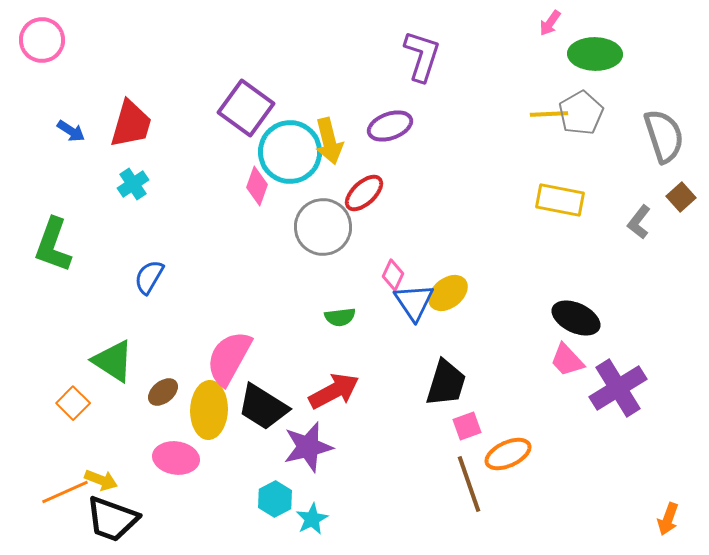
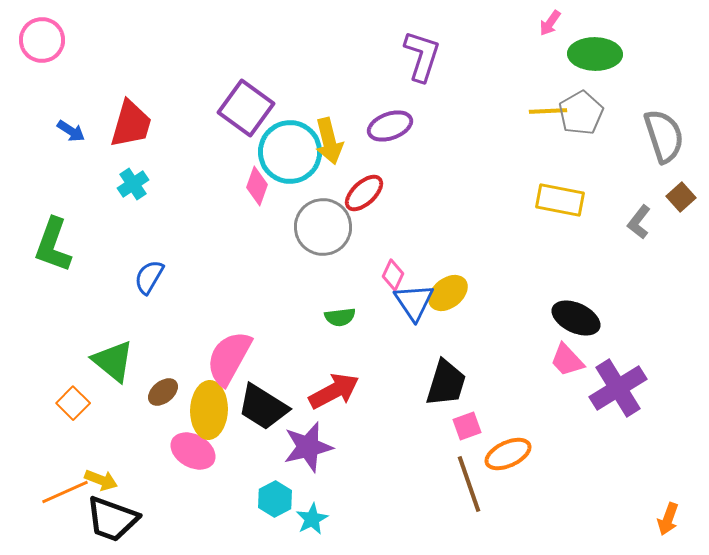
yellow line at (549, 114): moved 1 px left, 3 px up
green triangle at (113, 361): rotated 6 degrees clockwise
pink ellipse at (176, 458): moved 17 px right, 7 px up; rotated 21 degrees clockwise
